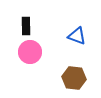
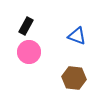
black rectangle: rotated 30 degrees clockwise
pink circle: moved 1 px left
